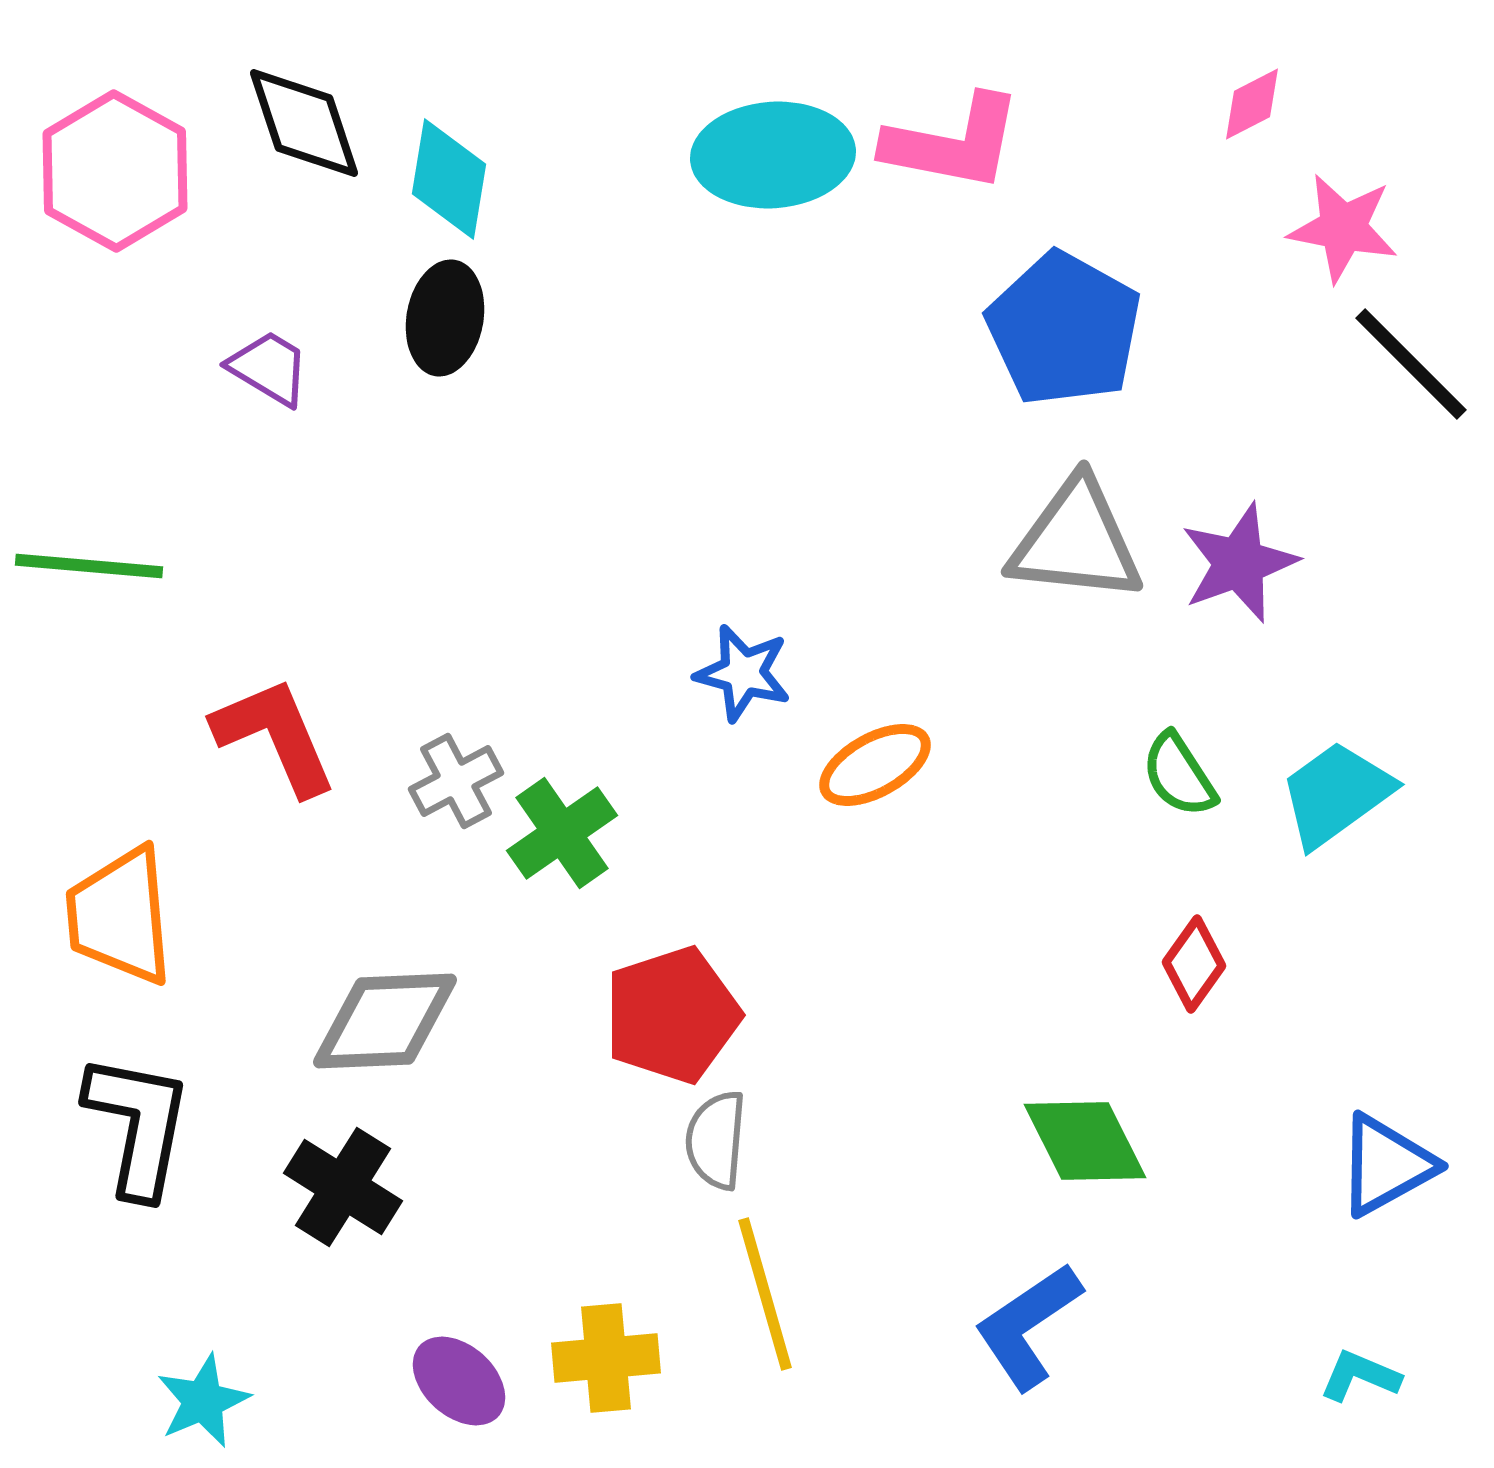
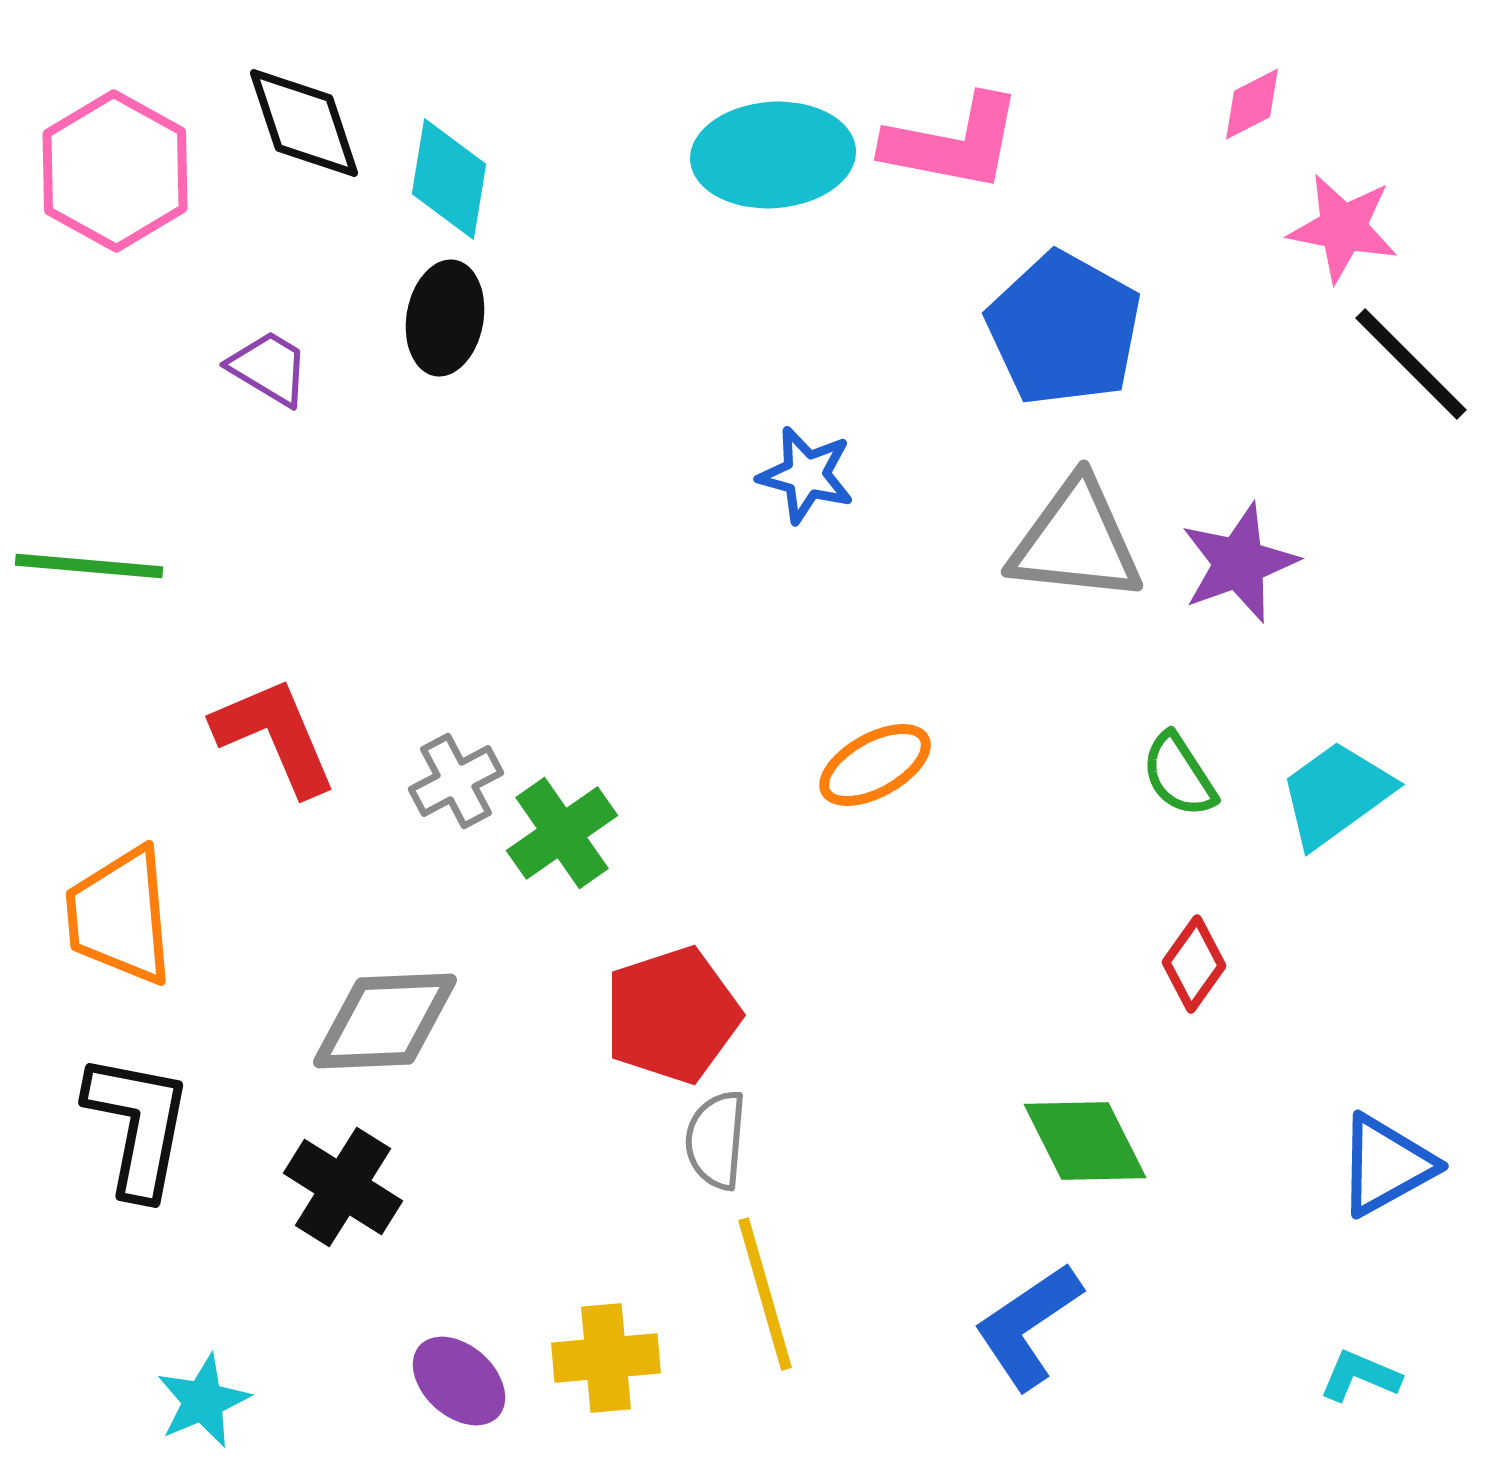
blue star: moved 63 px right, 198 px up
